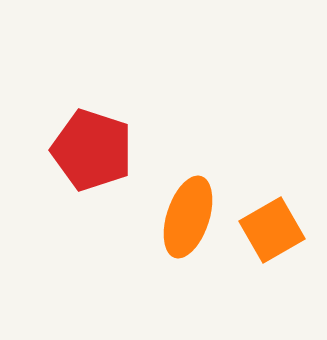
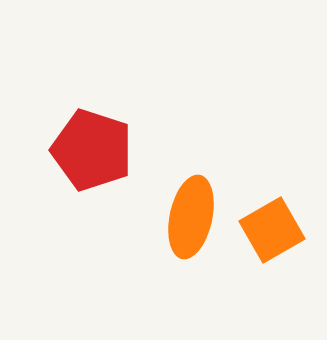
orange ellipse: moved 3 px right; rotated 6 degrees counterclockwise
